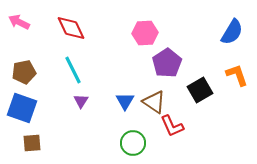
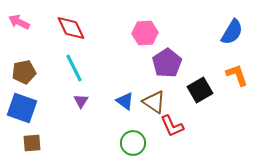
cyan line: moved 1 px right, 2 px up
blue triangle: rotated 24 degrees counterclockwise
